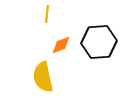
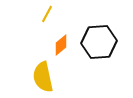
yellow line: rotated 24 degrees clockwise
orange diamond: rotated 20 degrees counterclockwise
